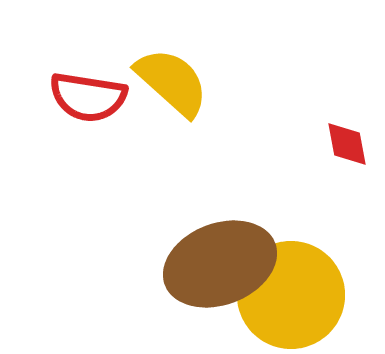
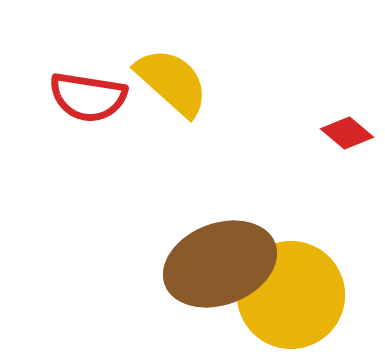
red diamond: moved 11 px up; rotated 39 degrees counterclockwise
